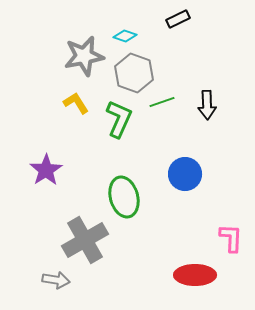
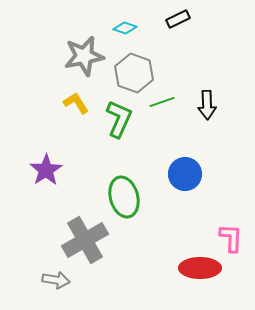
cyan diamond: moved 8 px up
red ellipse: moved 5 px right, 7 px up
